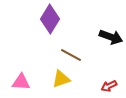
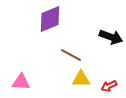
purple diamond: rotated 36 degrees clockwise
yellow triangle: moved 20 px right; rotated 18 degrees clockwise
